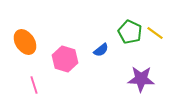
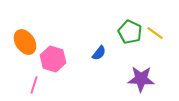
blue semicircle: moved 2 px left, 3 px down; rotated 14 degrees counterclockwise
pink hexagon: moved 12 px left
pink line: rotated 36 degrees clockwise
